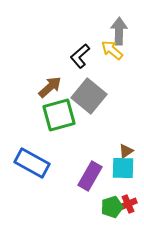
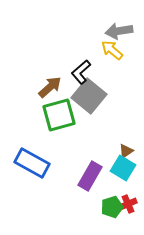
gray arrow: rotated 100 degrees counterclockwise
black L-shape: moved 1 px right, 16 px down
cyan square: rotated 30 degrees clockwise
